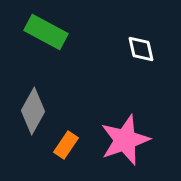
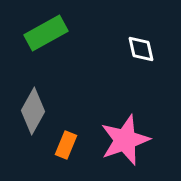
green rectangle: moved 1 px down; rotated 57 degrees counterclockwise
orange rectangle: rotated 12 degrees counterclockwise
